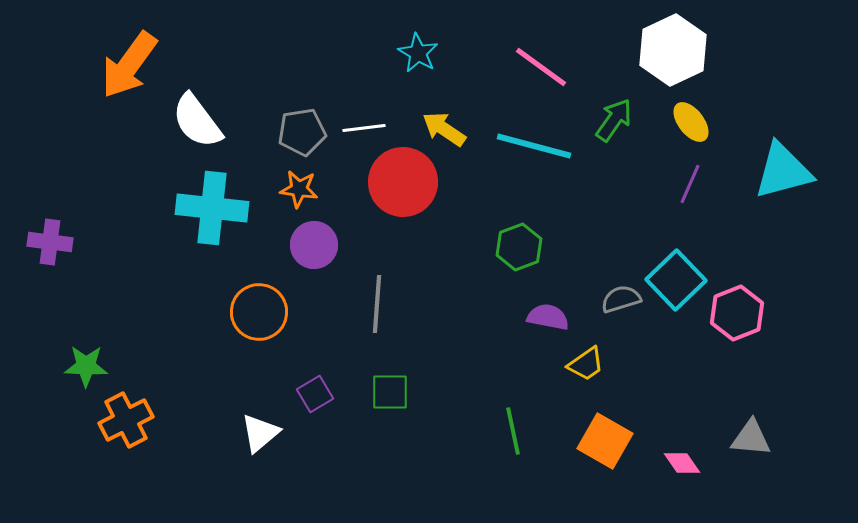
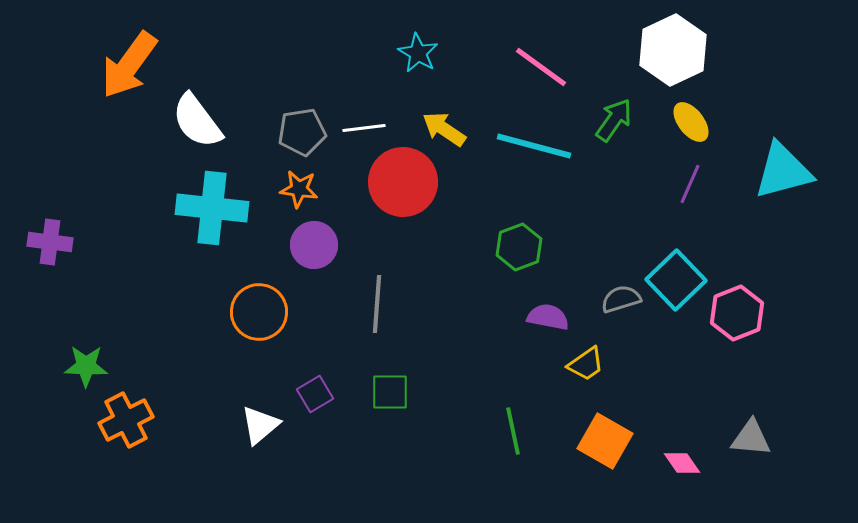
white triangle: moved 8 px up
